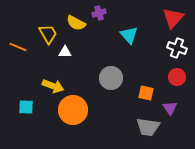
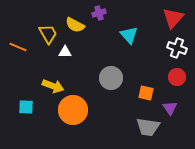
yellow semicircle: moved 1 px left, 2 px down
